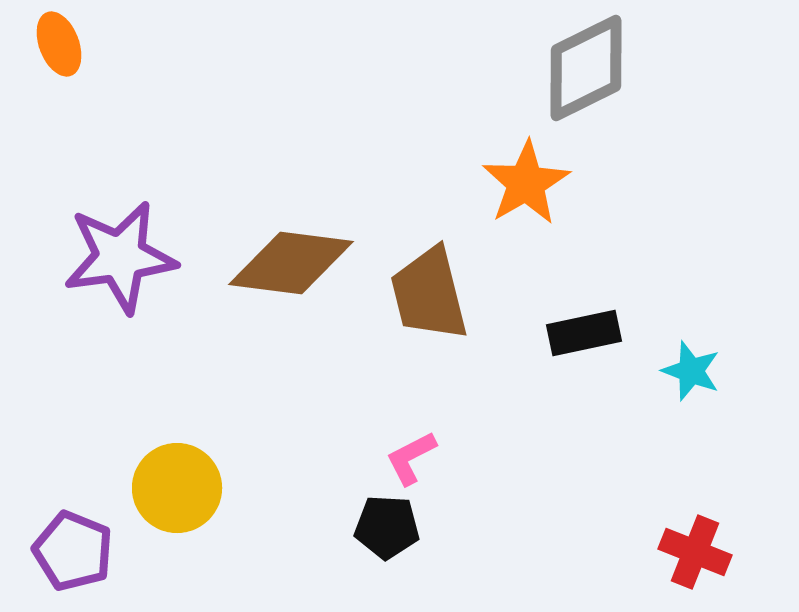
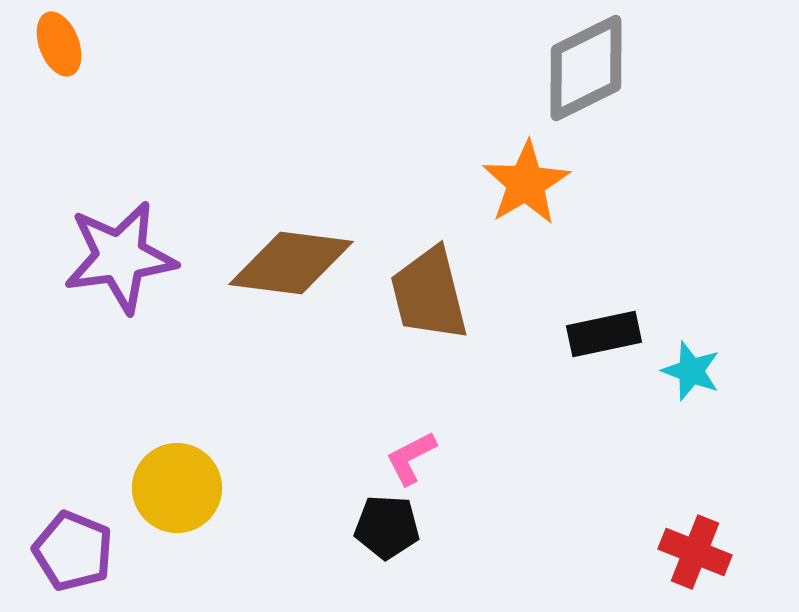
black rectangle: moved 20 px right, 1 px down
